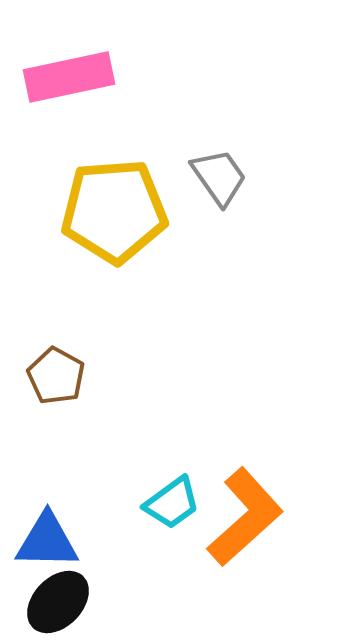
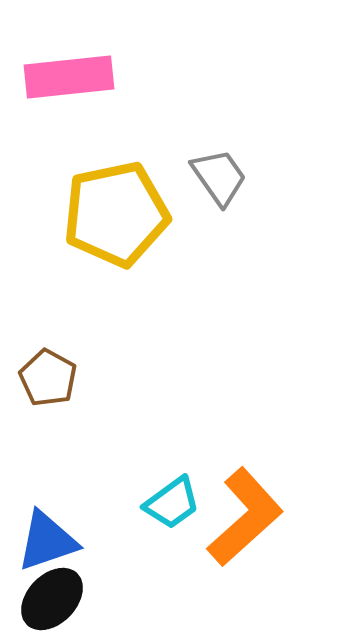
pink rectangle: rotated 6 degrees clockwise
yellow pentagon: moved 2 px right, 3 px down; rotated 8 degrees counterclockwise
brown pentagon: moved 8 px left, 2 px down
blue triangle: rotated 20 degrees counterclockwise
black ellipse: moved 6 px left, 3 px up
